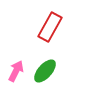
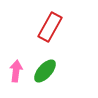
pink arrow: rotated 20 degrees counterclockwise
